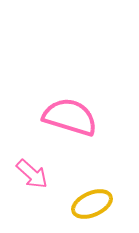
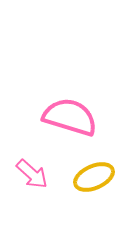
yellow ellipse: moved 2 px right, 27 px up
